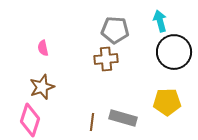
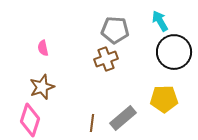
cyan arrow: rotated 15 degrees counterclockwise
brown cross: rotated 15 degrees counterclockwise
yellow pentagon: moved 3 px left, 3 px up
gray rectangle: rotated 56 degrees counterclockwise
brown line: moved 1 px down
